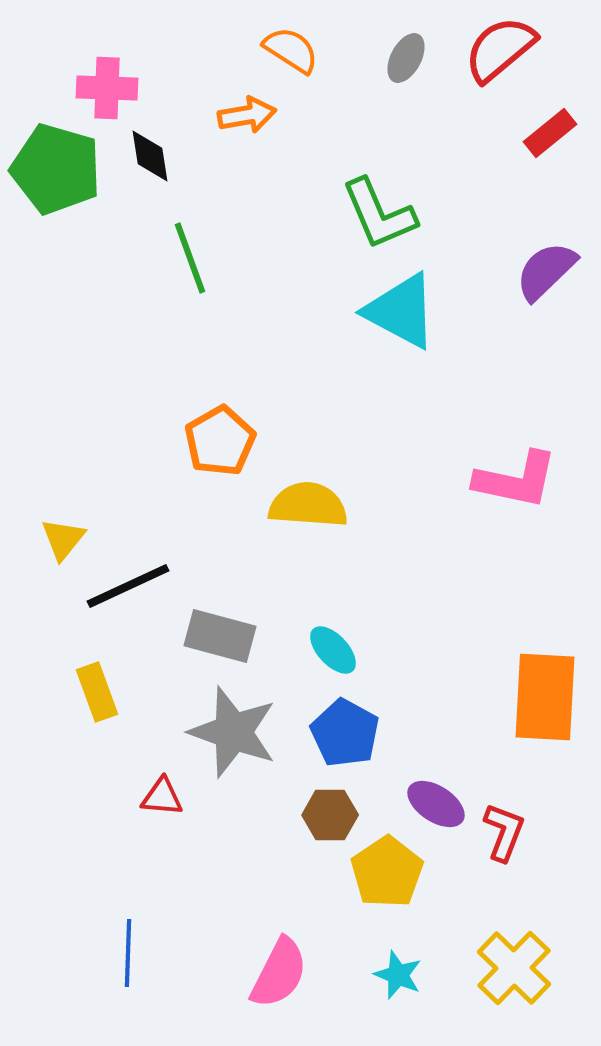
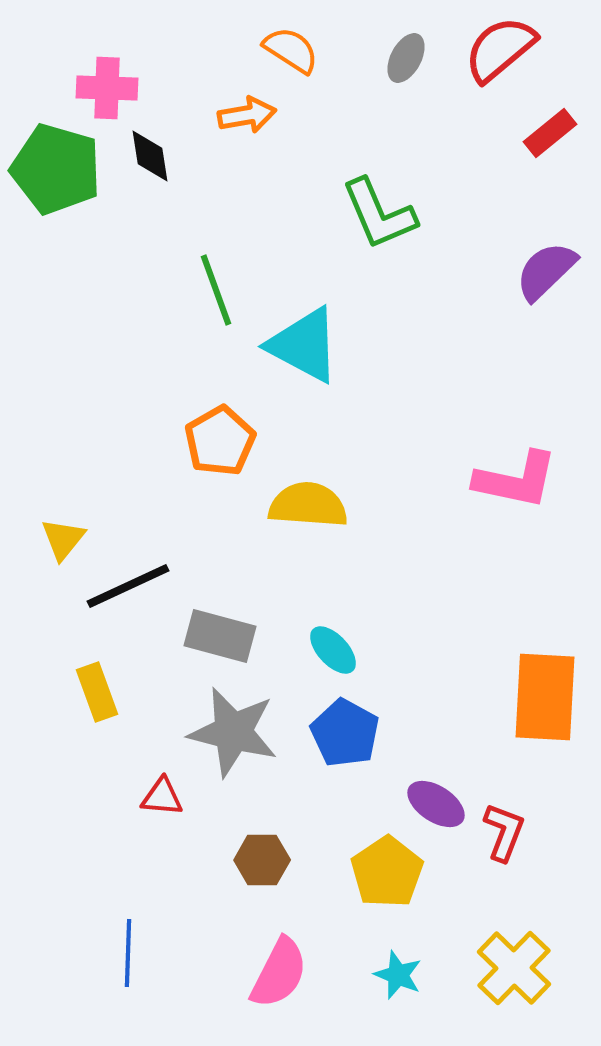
green line: moved 26 px right, 32 px down
cyan triangle: moved 97 px left, 34 px down
gray star: rotated 6 degrees counterclockwise
brown hexagon: moved 68 px left, 45 px down
